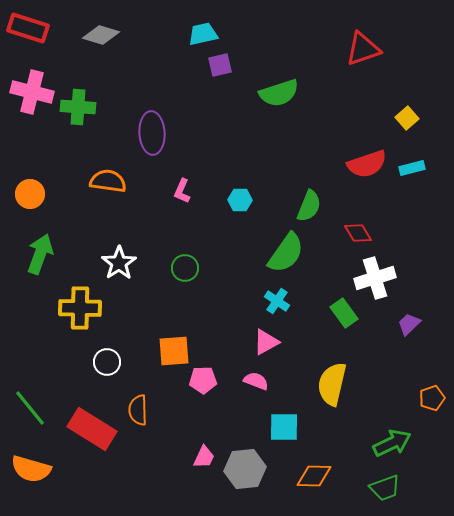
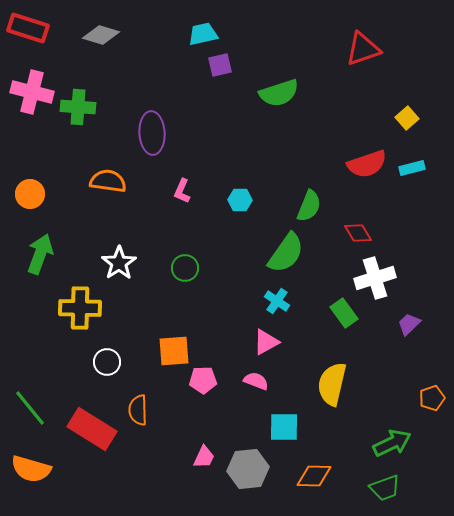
gray hexagon at (245, 469): moved 3 px right
